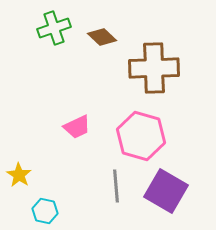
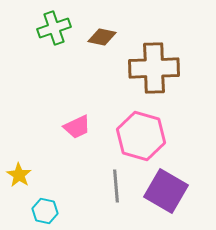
brown diamond: rotated 32 degrees counterclockwise
